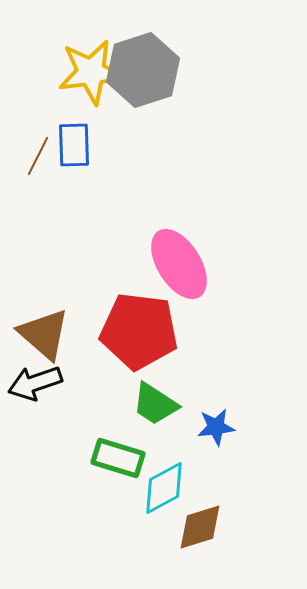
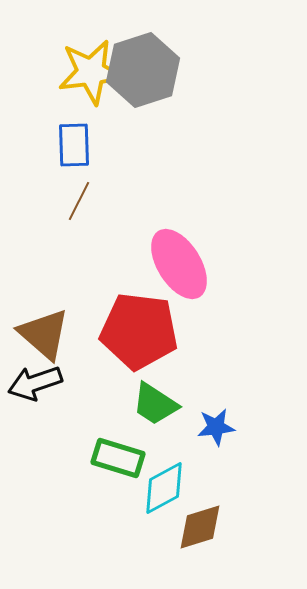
brown line: moved 41 px right, 45 px down
